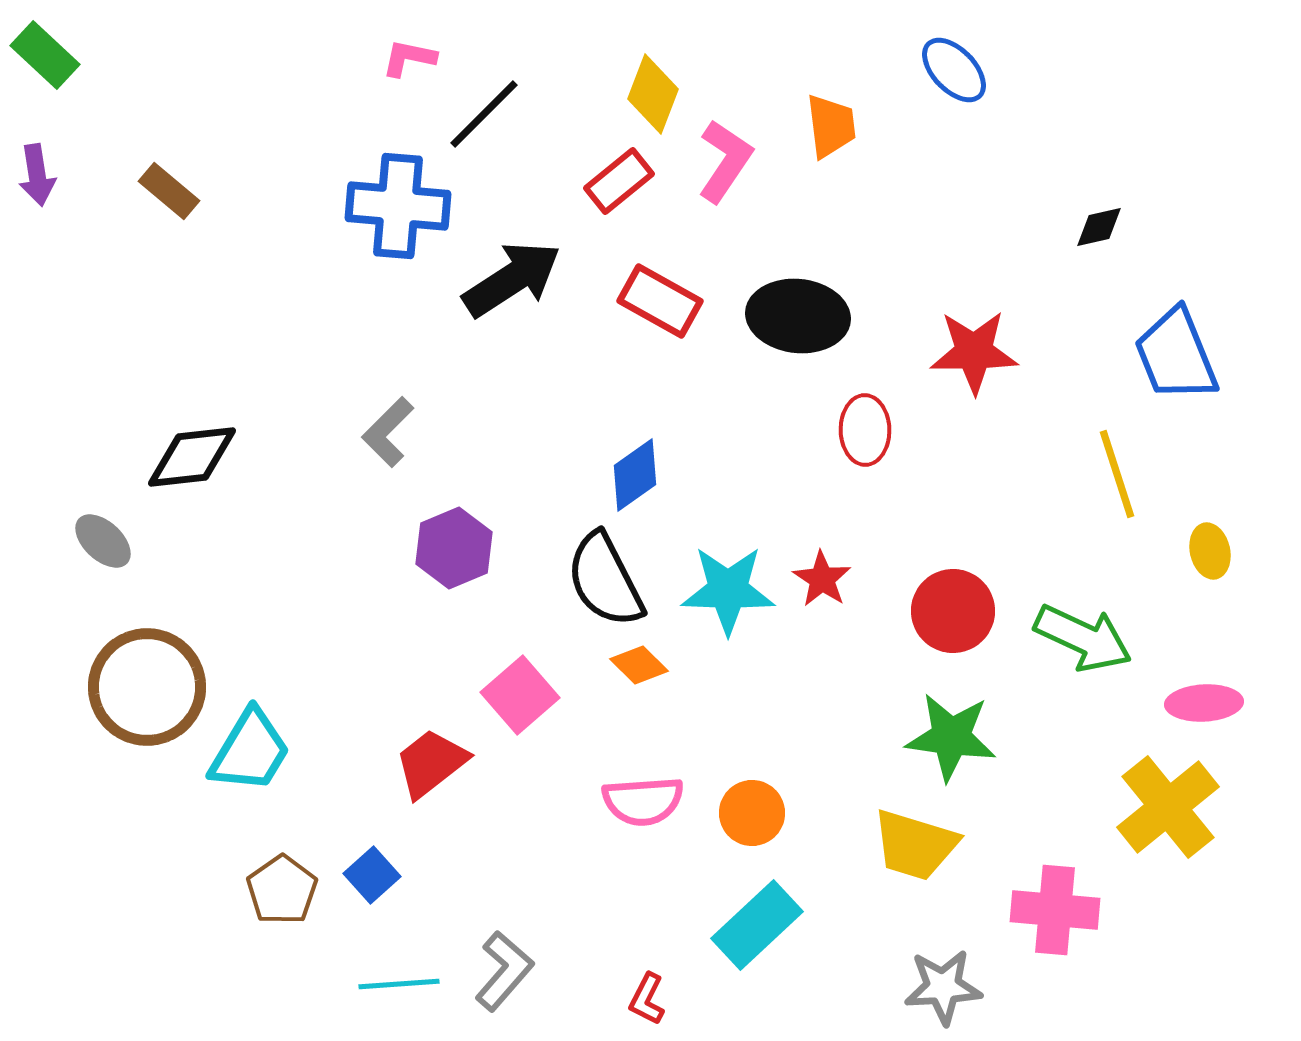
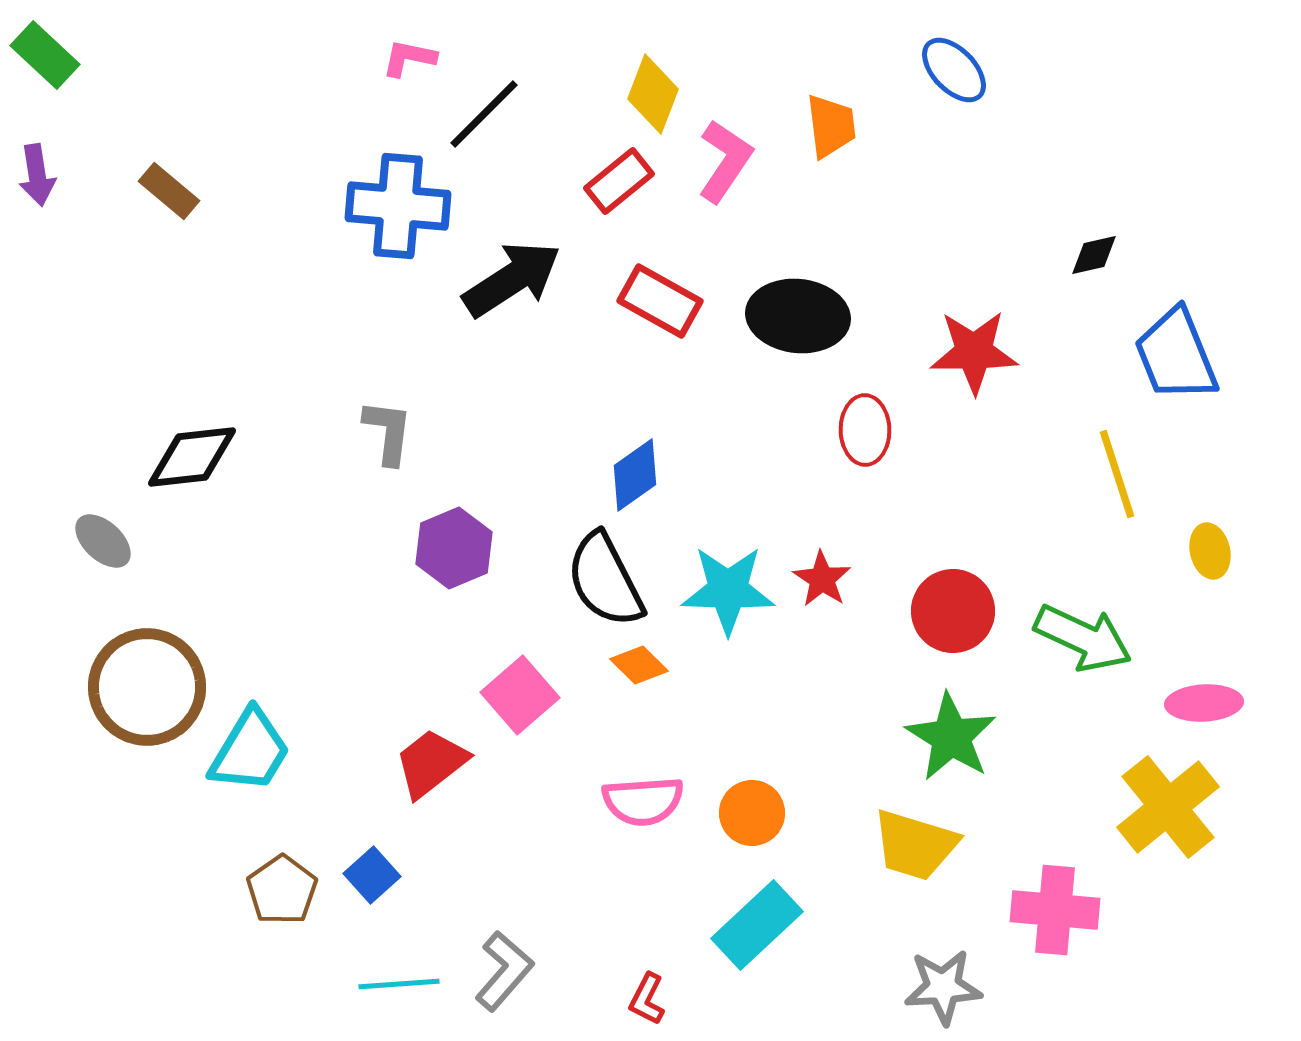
black diamond at (1099, 227): moved 5 px left, 28 px down
gray L-shape at (388, 432): rotated 142 degrees clockwise
green star at (951, 737): rotated 24 degrees clockwise
